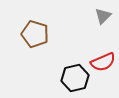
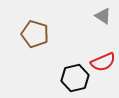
gray triangle: rotated 42 degrees counterclockwise
